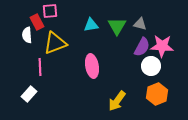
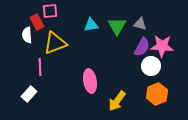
pink ellipse: moved 2 px left, 15 px down
